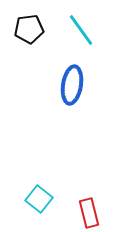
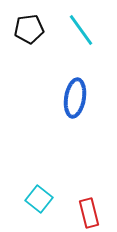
blue ellipse: moved 3 px right, 13 px down
